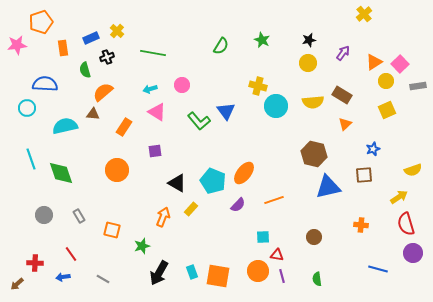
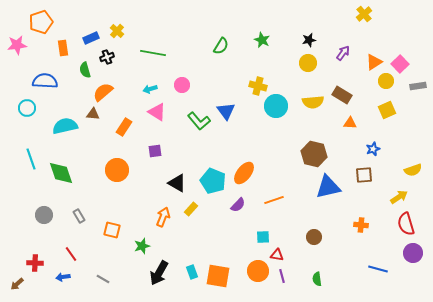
blue semicircle at (45, 84): moved 3 px up
orange triangle at (345, 124): moved 5 px right, 1 px up; rotated 48 degrees clockwise
